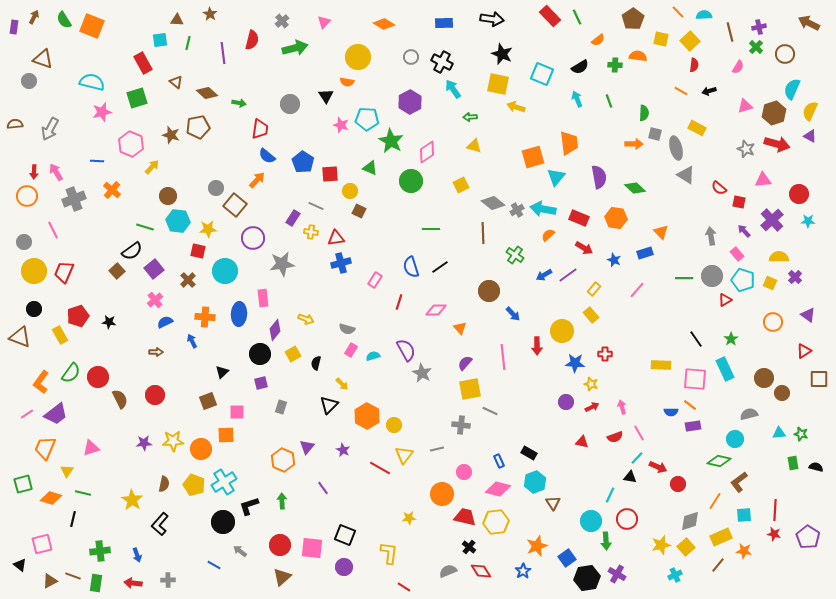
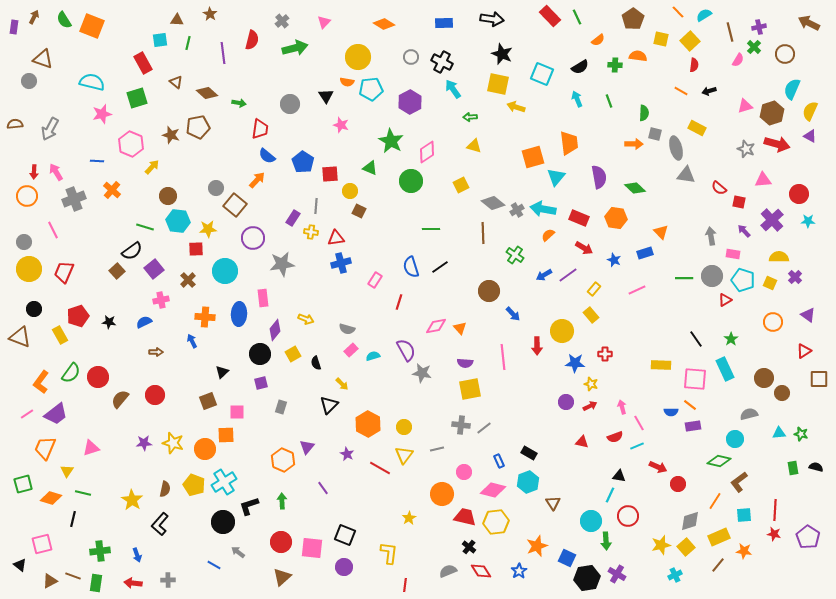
cyan semicircle at (704, 15): rotated 28 degrees counterclockwise
green cross at (756, 47): moved 2 px left
pink semicircle at (738, 67): moved 7 px up
pink star at (102, 112): moved 2 px down
brown hexagon at (774, 113): moved 2 px left
cyan pentagon at (367, 119): moved 4 px right, 30 px up; rotated 10 degrees counterclockwise
gray triangle at (686, 175): rotated 24 degrees counterclockwise
gray line at (316, 206): rotated 70 degrees clockwise
red square at (198, 251): moved 2 px left, 2 px up; rotated 14 degrees counterclockwise
pink rectangle at (737, 254): moved 4 px left; rotated 40 degrees counterclockwise
yellow circle at (34, 271): moved 5 px left, 2 px up
pink line at (637, 290): rotated 24 degrees clockwise
pink cross at (155, 300): moved 6 px right; rotated 28 degrees clockwise
pink diamond at (436, 310): moved 16 px down; rotated 10 degrees counterclockwise
blue semicircle at (165, 322): moved 21 px left
pink rectangle at (351, 350): rotated 16 degrees clockwise
black semicircle at (316, 363): rotated 32 degrees counterclockwise
purple semicircle at (465, 363): rotated 126 degrees counterclockwise
gray star at (422, 373): rotated 18 degrees counterclockwise
brown semicircle at (120, 399): rotated 114 degrees counterclockwise
red arrow at (592, 407): moved 2 px left, 1 px up
gray line at (490, 411): moved 6 px left, 17 px down; rotated 63 degrees counterclockwise
orange hexagon at (367, 416): moved 1 px right, 8 px down
yellow circle at (394, 425): moved 10 px right, 2 px down
pink line at (639, 433): moved 10 px up
yellow star at (173, 441): moved 2 px down; rotated 20 degrees clockwise
orange circle at (201, 449): moved 4 px right
purple star at (343, 450): moved 4 px right, 4 px down
cyan line at (637, 458): moved 12 px up; rotated 24 degrees clockwise
green rectangle at (793, 463): moved 5 px down
black triangle at (630, 477): moved 11 px left, 1 px up
cyan hexagon at (535, 482): moved 7 px left
brown semicircle at (164, 484): moved 1 px right, 5 px down
pink diamond at (498, 489): moved 5 px left, 1 px down
yellow star at (409, 518): rotated 24 degrees counterclockwise
red circle at (627, 519): moved 1 px right, 3 px up
yellow rectangle at (721, 537): moved 2 px left
red circle at (280, 545): moved 1 px right, 3 px up
gray arrow at (240, 551): moved 2 px left, 1 px down
blue square at (567, 558): rotated 30 degrees counterclockwise
blue star at (523, 571): moved 4 px left
red line at (404, 587): moved 1 px right, 2 px up; rotated 64 degrees clockwise
